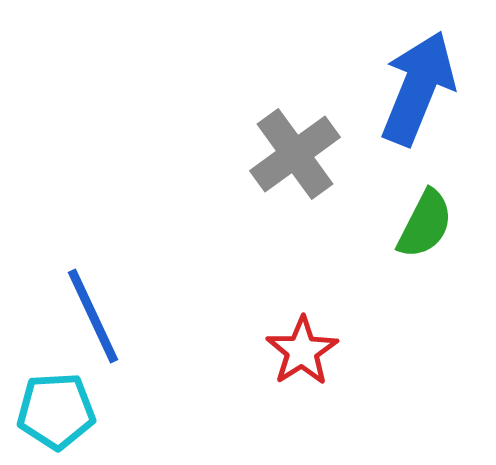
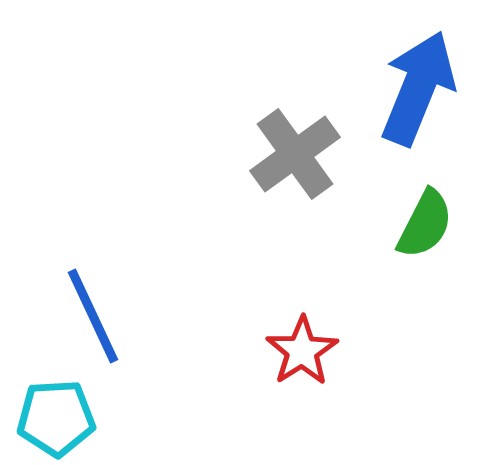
cyan pentagon: moved 7 px down
